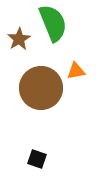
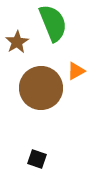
brown star: moved 2 px left, 3 px down
orange triangle: rotated 18 degrees counterclockwise
